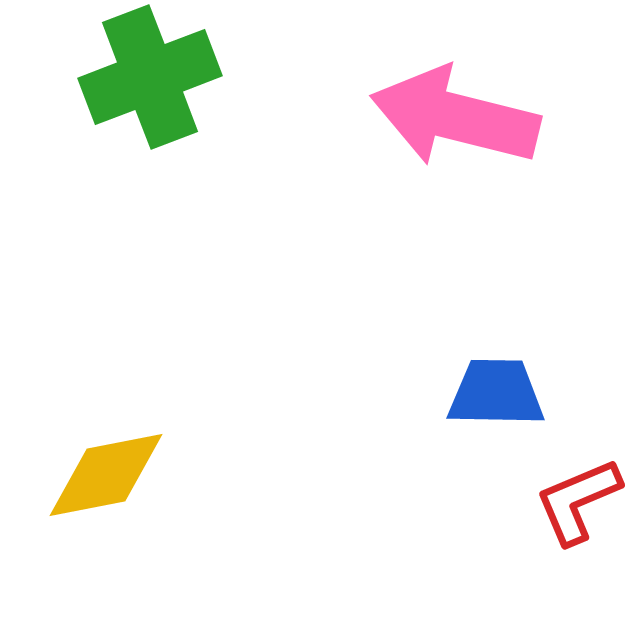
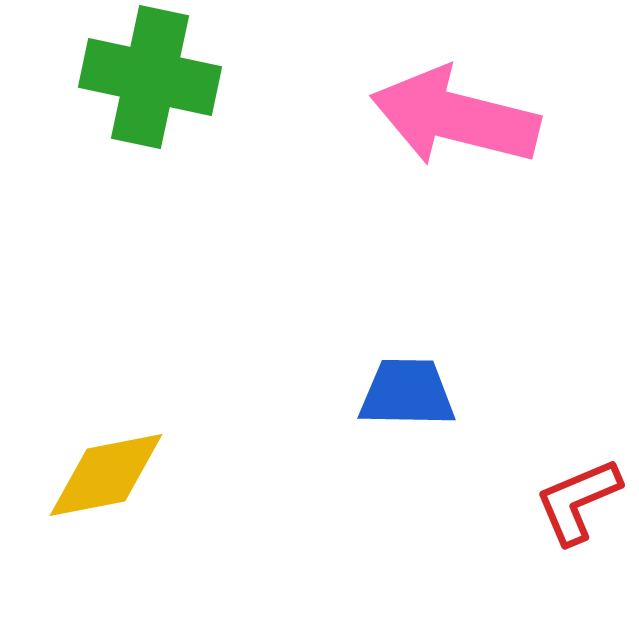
green cross: rotated 33 degrees clockwise
blue trapezoid: moved 89 px left
